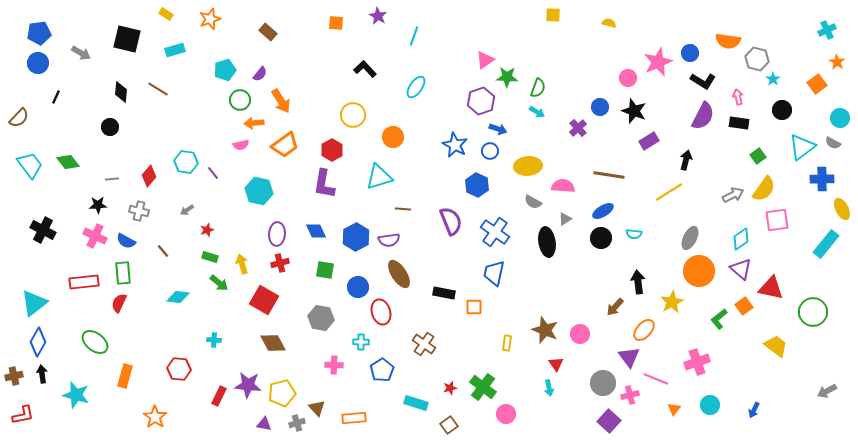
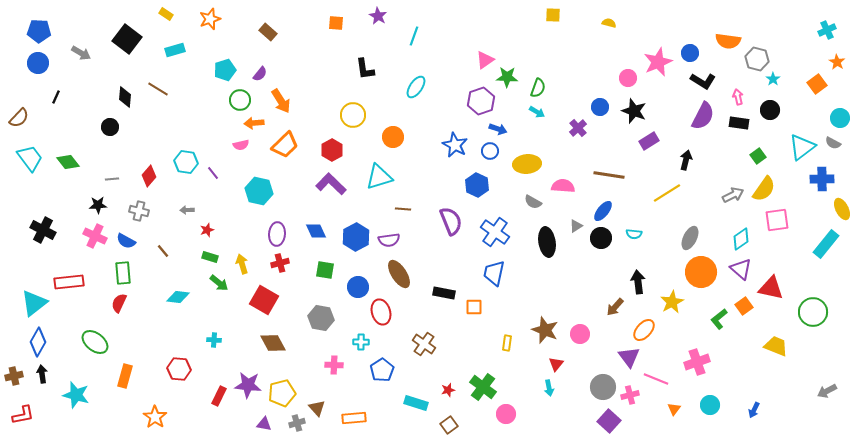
blue pentagon at (39, 33): moved 2 px up; rotated 10 degrees clockwise
black square at (127, 39): rotated 24 degrees clockwise
black L-shape at (365, 69): rotated 145 degrees counterclockwise
black diamond at (121, 92): moved 4 px right, 5 px down
black circle at (782, 110): moved 12 px left
orange trapezoid at (285, 145): rotated 8 degrees counterclockwise
cyan trapezoid at (30, 165): moved 7 px up
yellow ellipse at (528, 166): moved 1 px left, 2 px up
purple L-shape at (324, 184): moved 7 px right; rotated 124 degrees clockwise
yellow line at (669, 192): moved 2 px left, 1 px down
gray arrow at (187, 210): rotated 32 degrees clockwise
blue ellipse at (603, 211): rotated 20 degrees counterclockwise
gray triangle at (565, 219): moved 11 px right, 7 px down
orange circle at (699, 271): moved 2 px right, 1 px down
red rectangle at (84, 282): moved 15 px left
yellow trapezoid at (776, 346): rotated 15 degrees counterclockwise
red triangle at (556, 364): rotated 14 degrees clockwise
gray circle at (603, 383): moved 4 px down
red star at (450, 388): moved 2 px left, 2 px down
